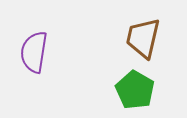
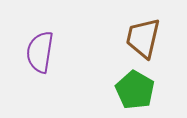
purple semicircle: moved 6 px right
